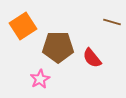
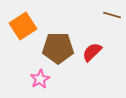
brown line: moved 7 px up
brown pentagon: moved 1 px down
red semicircle: moved 6 px up; rotated 85 degrees clockwise
